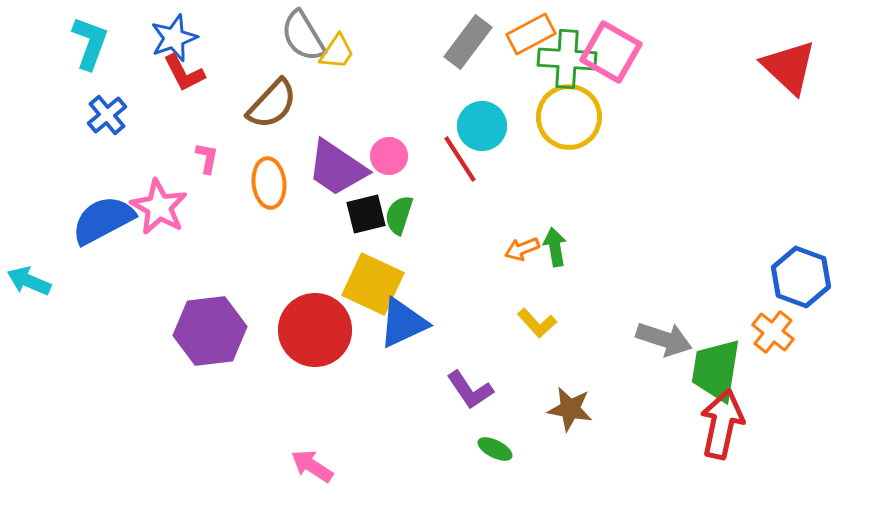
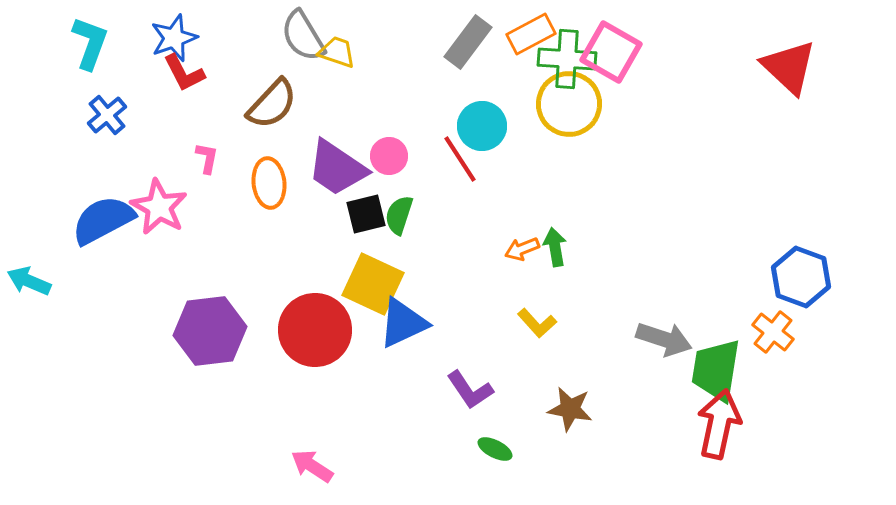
yellow trapezoid: rotated 105 degrees counterclockwise
yellow circle: moved 13 px up
red arrow: moved 3 px left
